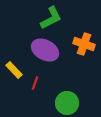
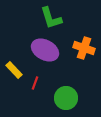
green L-shape: rotated 100 degrees clockwise
orange cross: moved 4 px down
green circle: moved 1 px left, 5 px up
